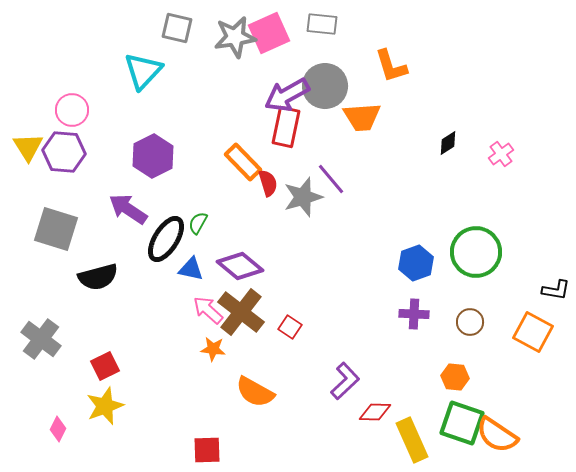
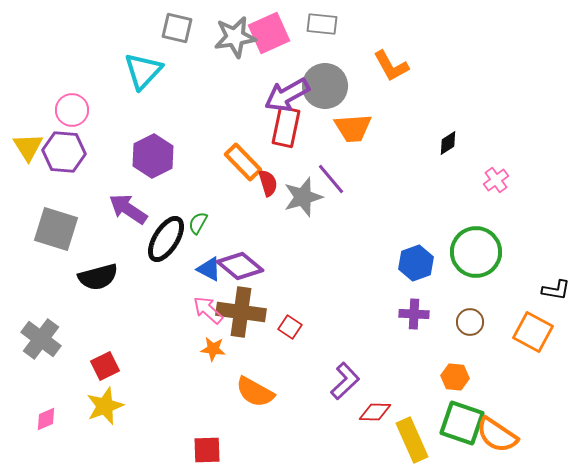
orange L-shape at (391, 66): rotated 12 degrees counterclockwise
orange trapezoid at (362, 117): moved 9 px left, 11 px down
pink cross at (501, 154): moved 5 px left, 26 px down
blue triangle at (191, 269): moved 18 px right; rotated 16 degrees clockwise
brown cross at (241, 312): rotated 30 degrees counterclockwise
pink diamond at (58, 429): moved 12 px left, 10 px up; rotated 40 degrees clockwise
